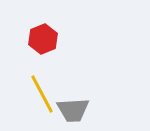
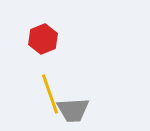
yellow line: moved 8 px right; rotated 9 degrees clockwise
